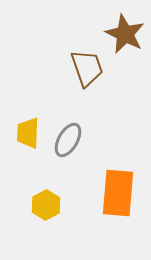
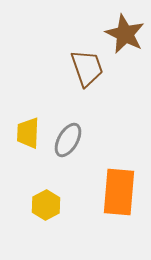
orange rectangle: moved 1 px right, 1 px up
